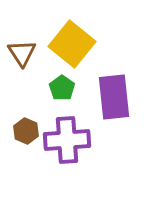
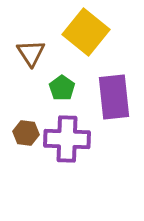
yellow square: moved 14 px right, 12 px up
brown triangle: moved 9 px right
brown hexagon: moved 2 px down; rotated 15 degrees counterclockwise
purple cross: moved 1 px up; rotated 6 degrees clockwise
